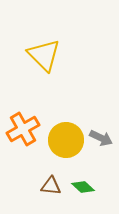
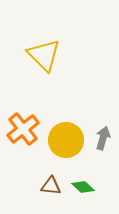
orange cross: rotated 8 degrees counterclockwise
gray arrow: moved 2 px right; rotated 100 degrees counterclockwise
